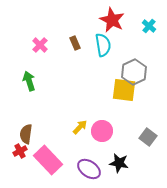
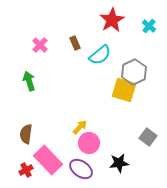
red star: rotated 15 degrees clockwise
cyan semicircle: moved 3 px left, 10 px down; rotated 60 degrees clockwise
yellow square: rotated 10 degrees clockwise
pink circle: moved 13 px left, 12 px down
red cross: moved 6 px right, 19 px down
black star: rotated 18 degrees counterclockwise
purple ellipse: moved 8 px left
